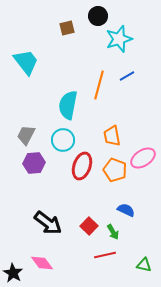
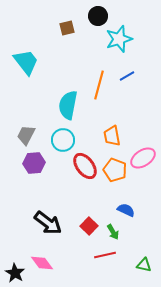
red ellipse: moved 3 px right; rotated 56 degrees counterclockwise
black star: moved 2 px right
